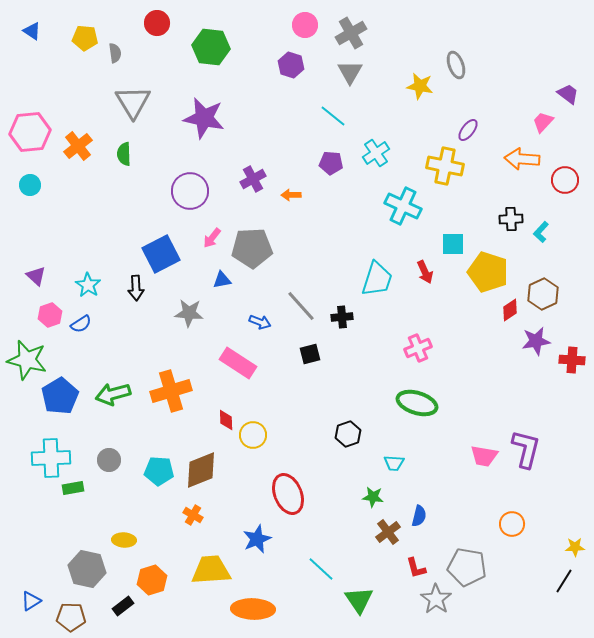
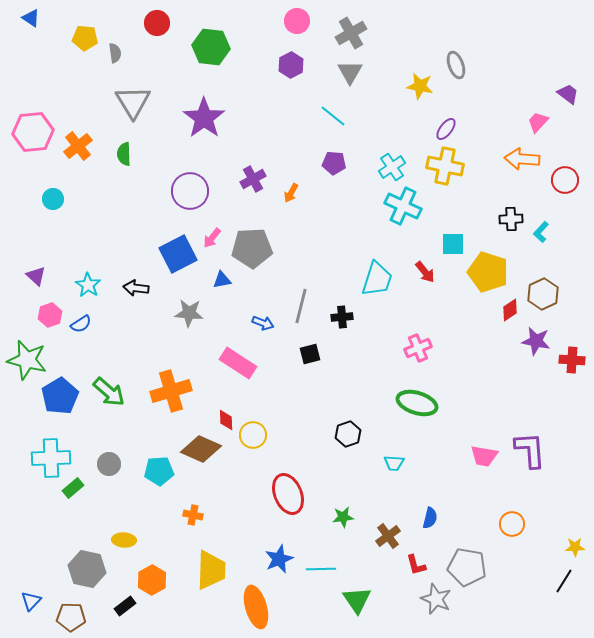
pink circle at (305, 25): moved 8 px left, 4 px up
blue triangle at (32, 31): moved 1 px left, 13 px up
purple hexagon at (291, 65): rotated 15 degrees clockwise
purple star at (204, 118): rotated 24 degrees clockwise
pink trapezoid at (543, 122): moved 5 px left
purple ellipse at (468, 130): moved 22 px left, 1 px up
pink hexagon at (30, 132): moved 3 px right
cyan cross at (376, 153): moved 16 px right, 14 px down
purple pentagon at (331, 163): moved 3 px right
cyan circle at (30, 185): moved 23 px right, 14 px down
orange arrow at (291, 195): moved 2 px up; rotated 60 degrees counterclockwise
blue square at (161, 254): moved 17 px right
red arrow at (425, 272): rotated 15 degrees counterclockwise
black arrow at (136, 288): rotated 100 degrees clockwise
gray line at (301, 306): rotated 56 degrees clockwise
blue arrow at (260, 322): moved 3 px right, 1 px down
purple star at (536, 341): rotated 20 degrees clockwise
green arrow at (113, 394): moved 4 px left, 2 px up; rotated 124 degrees counterclockwise
purple L-shape at (526, 449): moved 4 px right, 1 px down; rotated 18 degrees counterclockwise
gray circle at (109, 460): moved 4 px down
brown diamond at (201, 470): moved 21 px up; rotated 45 degrees clockwise
cyan pentagon at (159, 471): rotated 8 degrees counterclockwise
green rectangle at (73, 488): rotated 30 degrees counterclockwise
green star at (373, 497): moved 30 px left, 20 px down; rotated 15 degrees counterclockwise
orange cross at (193, 515): rotated 18 degrees counterclockwise
blue semicircle at (419, 516): moved 11 px right, 2 px down
brown cross at (388, 532): moved 4 px down
blue star at (257, 539): moved 22 px right, 20 px down
red L-shape at (416, 568): moved 3 px up
cyan line at (321, 569): rotated 44 degrees counterclockwise
yellow trapezoid at (211, 570): rotated 96 degrees clockwise
orange hexagon at (152, 580): rotated 12 degrees counterclockwise
gray star at (436, 599): rotated 12 degrees counterclockwise
green triangle at (359, 600): moved 2 px left
blue triangle at (31, 601): rotated 15 degrees counterclockwise
black rectangle at (123, 606): moved 2 px right
orange ellipse at (253, 609): moved 3 px right, 2 px up; rotated 72 degrees clockwise
